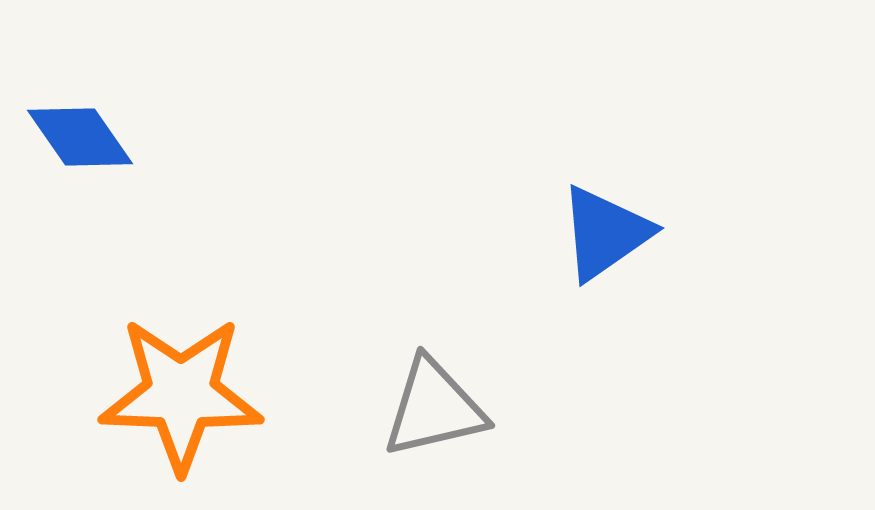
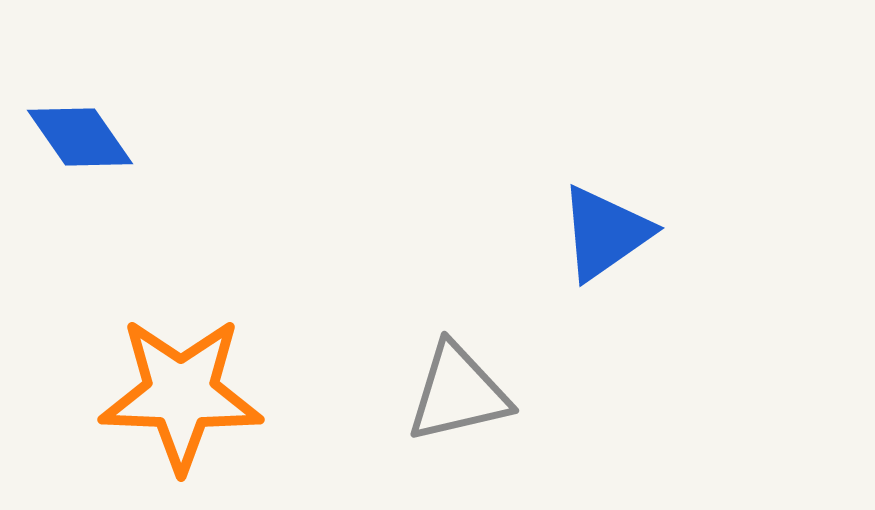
gray triangle: moved 24 px right, 15 px up
